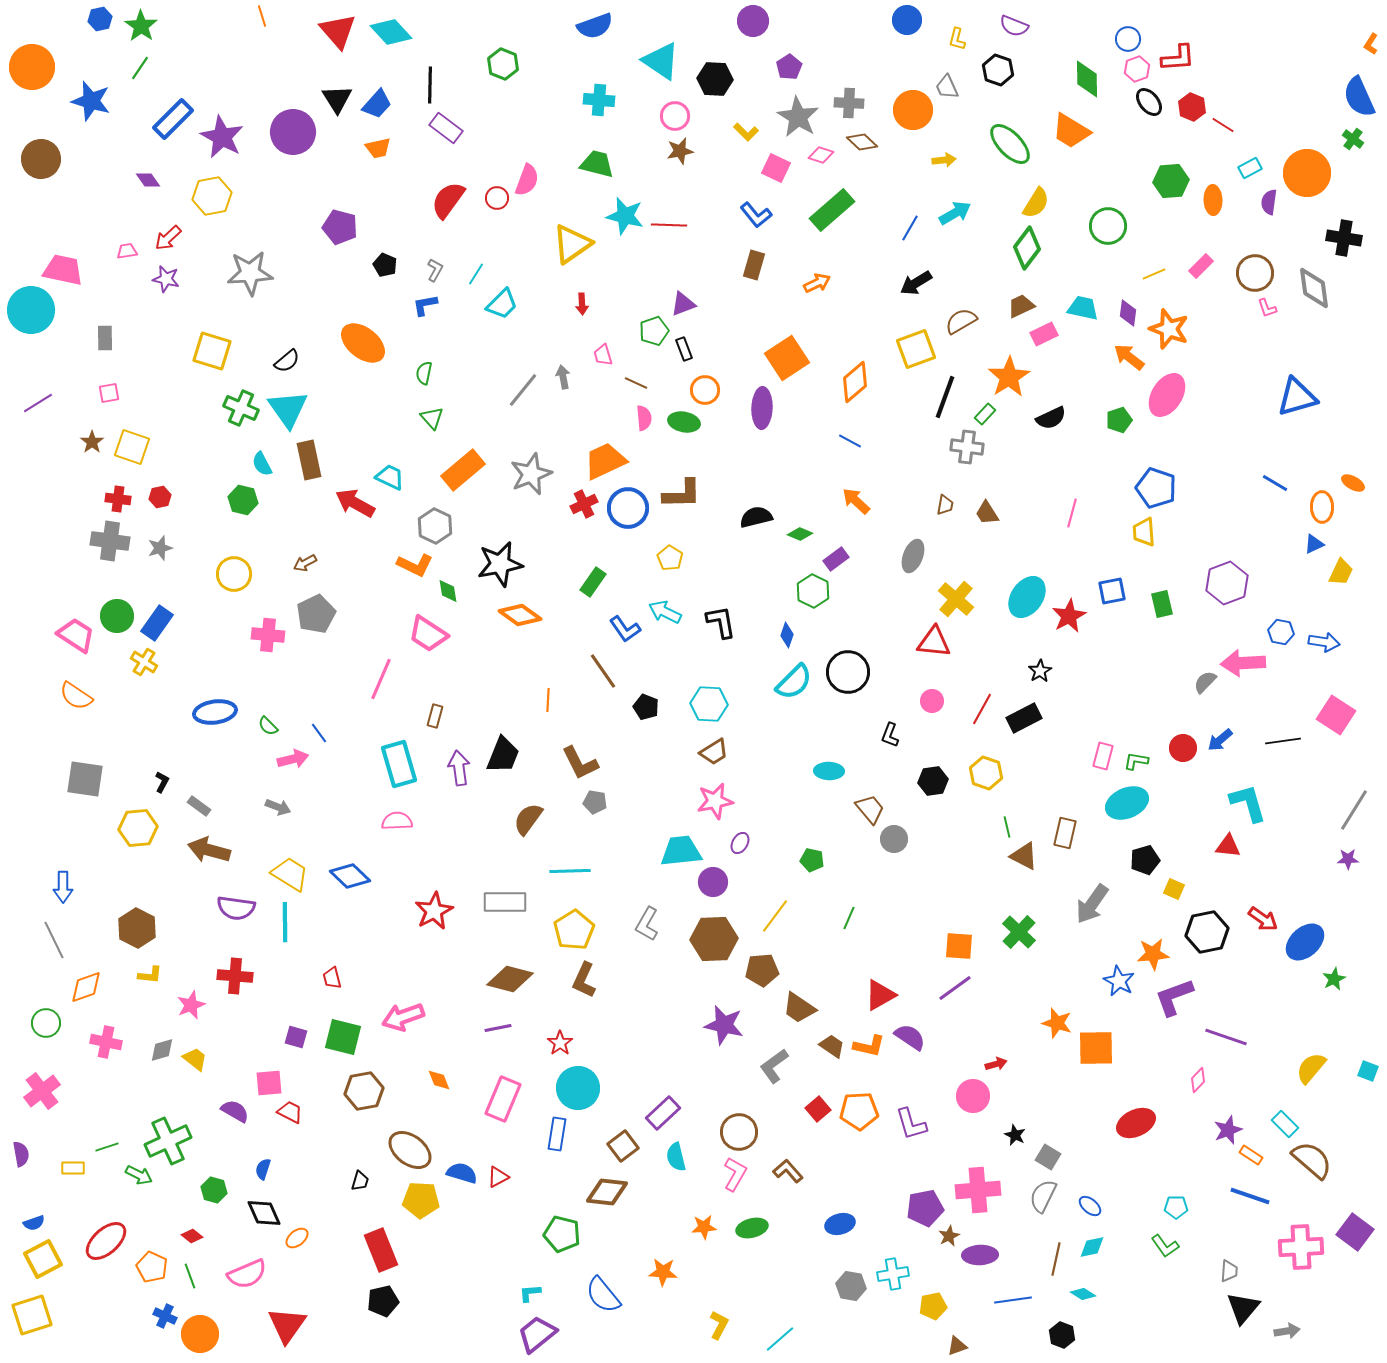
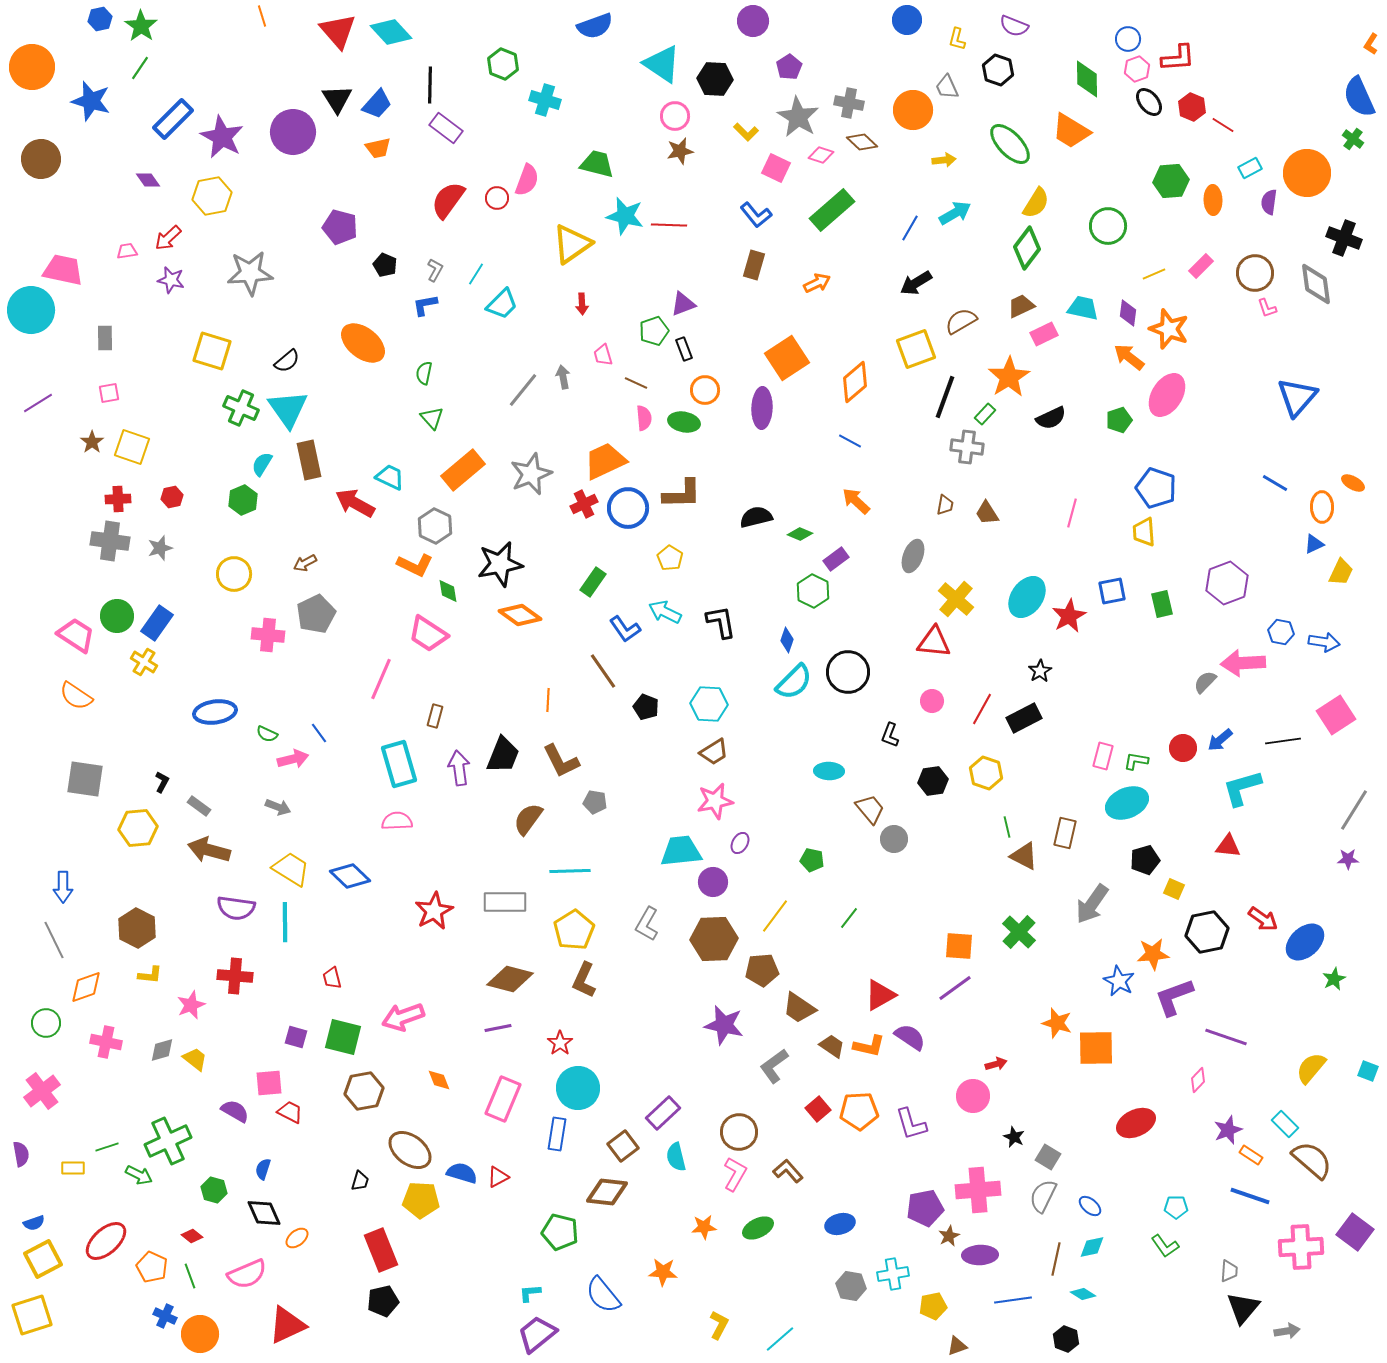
cyan triangle at (661, 61): moved 1 px right, 3 px down
cyan cross at (599, 100): moved 54 px left; rotated 12 degrees clockwise
gray cross at (849, 103): rotated 8 degrees clockwise
black cross at (1344, 238): rotated 12 degrees clockwise
purple star at (166, 279): moved 5 px right, 1 px down
gray diamond at (1314, 288): moved 2 px right, 4 px up
blue triangle at (1297, 397): rotated 33 degrees counterclockwise
cyan semicircle at (262, 464): rotated 60 degrees clockwise
red hexagon at (160, 497): moved 12 px right
red cross at (118, 499): rotated 10 degrees counterclockwise
green hexagon at (243, 500): rotated 24 degrees clockwise
blue diamond at (787, 635): moved 5 px down
pink square at (1336, 715): rotated 24 degrees clockwise
green semicircle at (268, 726): moved 1 px left, 8 px down; rotated 20 degrees counterclockwise
brown L-shape at (580, 763): moved 19 px left, 2 px up
cyan L-shape at (1248, 803): moved 6 px left, 15 px up; rotated 90 degrees counterclockwise
yellow trapezoid at (290, 874): moved 1 px right, 5 px up
green line at (849, 918): rotated 15 degrees clockwise
black star at (1015, 1135): moved 1 px left, 2 px down
green ellipse at (752, 1228): moved 6 px right; rotated 12 degrees counterclockwise
green pentagon at (562, 1234): moved 2 px left, 2 px up
red triangle at (287, 1325): rotated 30 degrees clockwise
black hexagon at (1062, 1335): moved 4 px right, 4 px down
